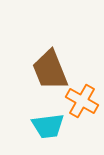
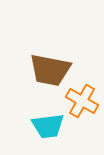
brown trapezoid: rotated 57 degrees counterclockwise
